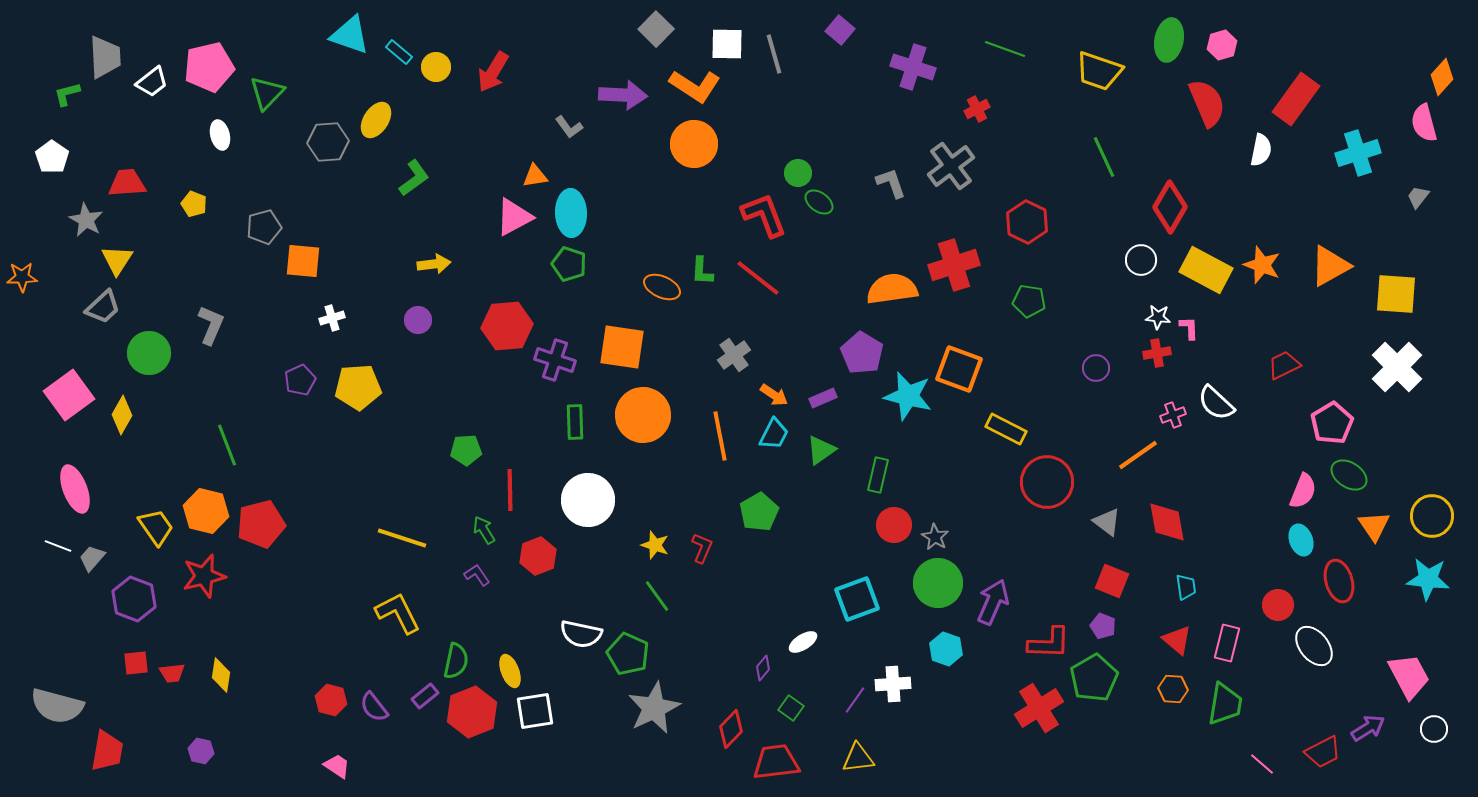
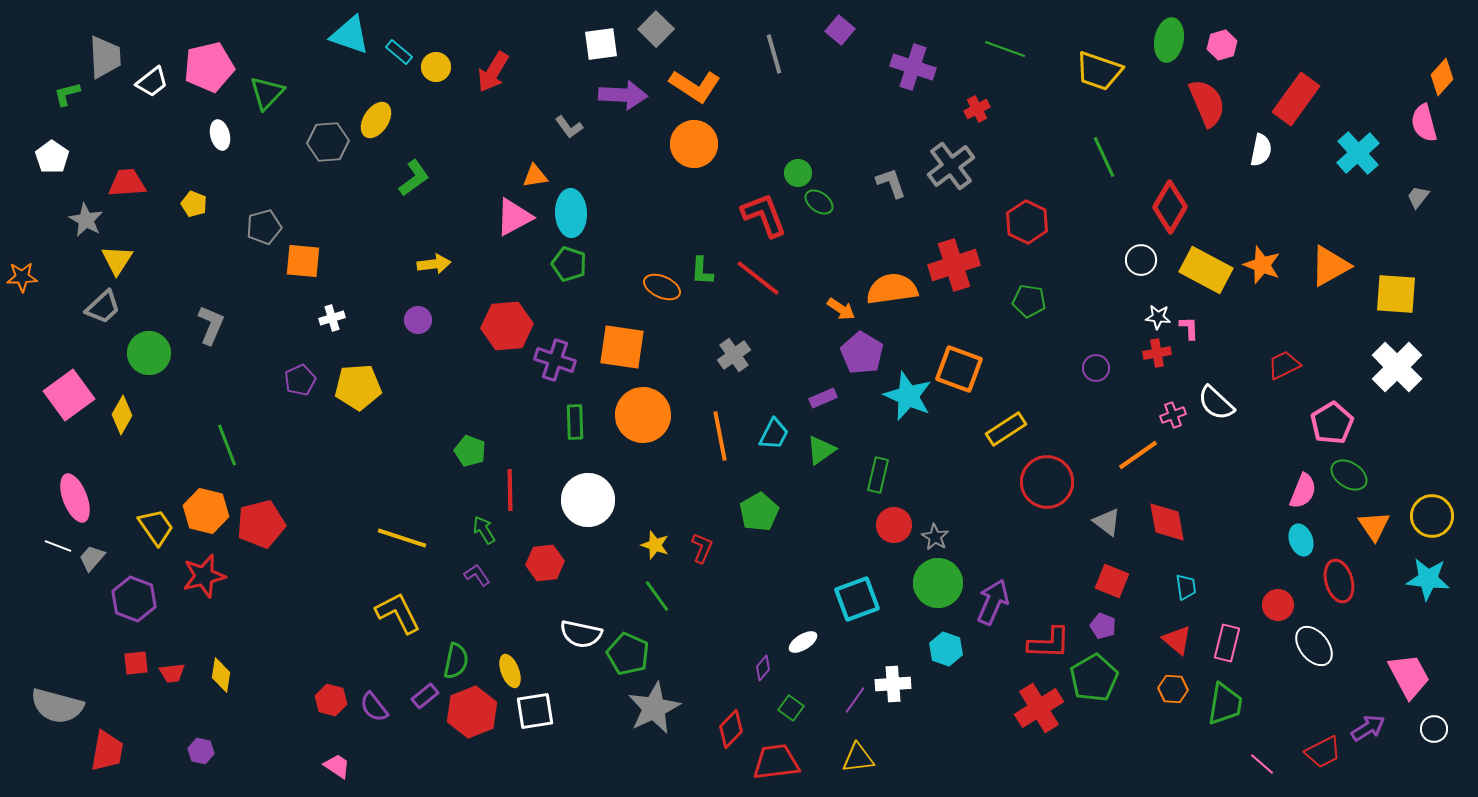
white square at (727, 44): moved 126 px left; rotated 9 degrees counterclockwise
cyan cross at (1358, 153): rotated 24 degrees counterclockwise
orange arrow at (774, 395): moved 67 px right, 86 px up
cyan star at (908, 396): rotated 9 degrees clockwise
yellow rectangle at (1006, 429): rotated 60 degrees counterclockwise
green pentagon at (466, 450): moved 4 px right, 1 px down; rotated 24 degrees clockwise
pink ellipse at (75, 489): moved 9 px down
red hexagon at (538, 556): moved 7 px right, 7 px down; rotated 15 degrees clockwise
